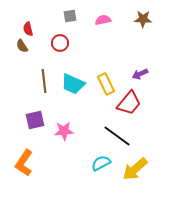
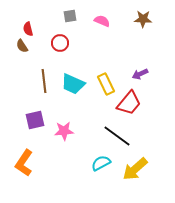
pink semicircle: moved 1 px left, 1 px down; rotated 35 degrees clockwise
